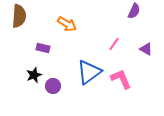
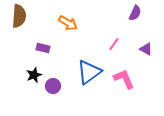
purple semicircle: moved 1 px right, 2 px down
orange arrow: moved 1 px right, 1 px up
pink L-shape: moved 3 px right
